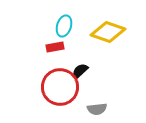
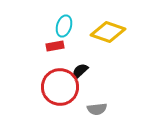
red rectangle: moved 1 px up
